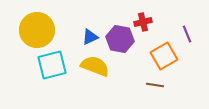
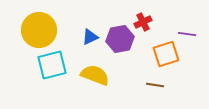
red cross: rotated 12 degrees counterclockwise
yellow circle: moved 2 px right
purple line: rotated 60 degrees counterclockwise
purple hexagon: rotated 20 degrees counterclockwise
orange square: moved 2 px right, 2 px up; rotated 12 degrees clockwise
yellow semicircle: moved 9 px down
